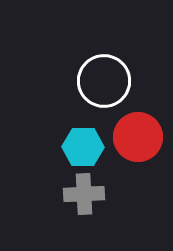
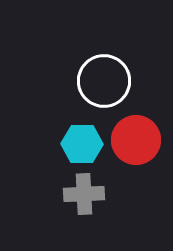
red circle: moved 2 px left, 3 px down
cyan hexagon: moved 1 px left, 3 px up
